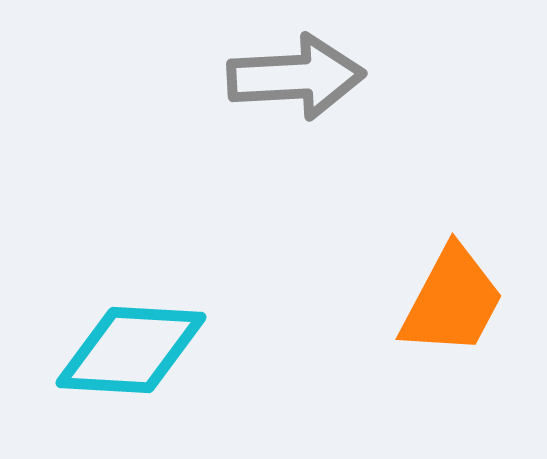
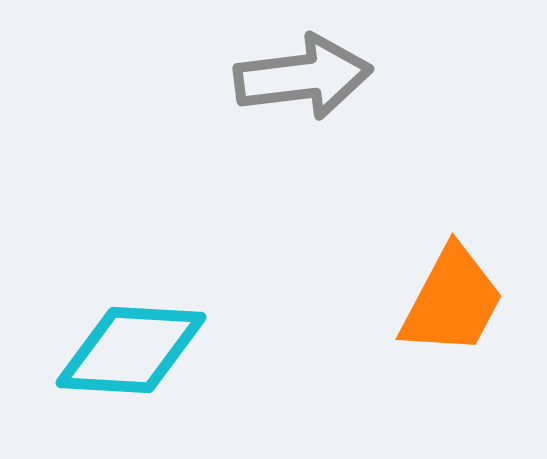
gray arrow: moved 7 px right; rotated 4 degrees counterclockwise
